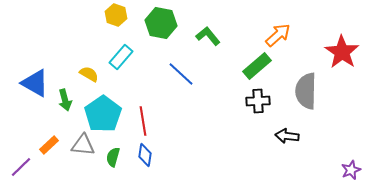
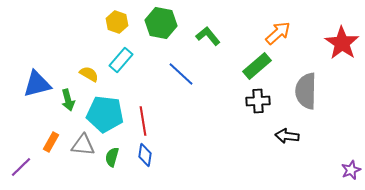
yellow hexagon: moved 1 px right, 7 px down
orange arrow: moved 2 px up
red star: moved 9 px up
cyan rectangle: moved 3 px down
blue triangle: moved 2 px right, 1 px down; rotated 44 degrees counterclockwise
green arrow: moved 3 px right
cyan pentagon: moved 2 px right; rotated 30 degrees counterclockwise
orange rectangle: moved 2 px right, 3 px up; rotated 18 degrees counterclockwise
green semicircle: moved 1 px left
